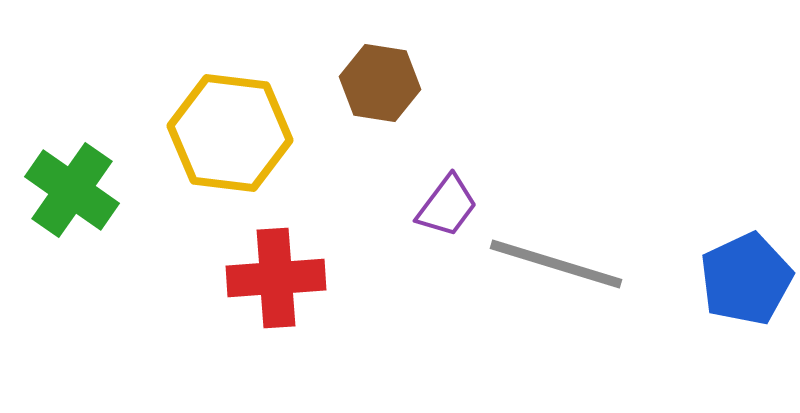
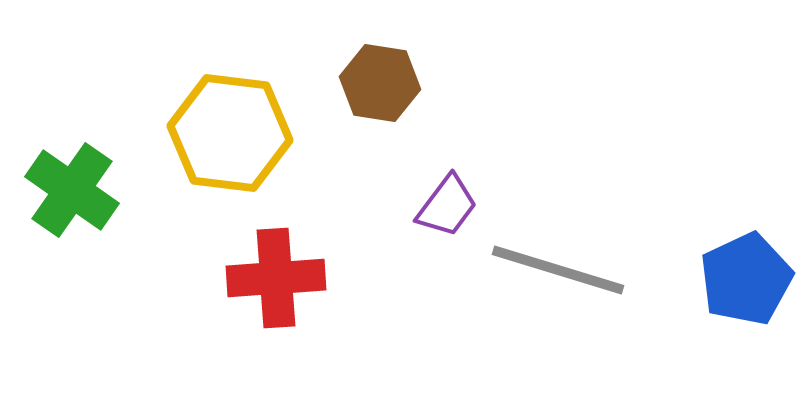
gray line: moved 2 px right, 6 px down
